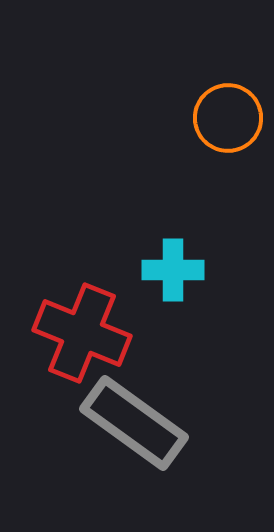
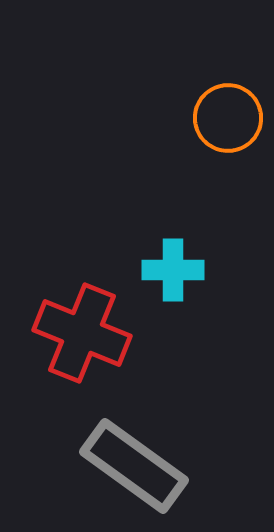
gray rectangle: moved 43 px down
